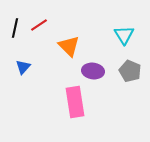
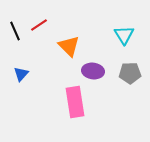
black line: moved 3 px down; rotated 36 degrees counterclockwise
blue triangle: moved 2 px left, 7 px down
gray pentagon: moved 2 px down; rotated 25 degrees counterclockwise
